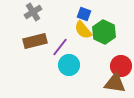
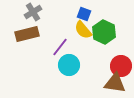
brown rectangle: moved 8 px left, 7 px up
